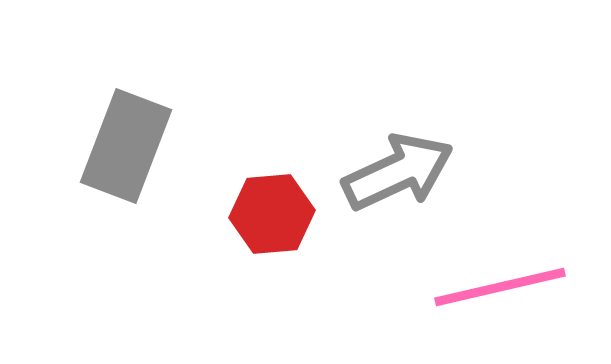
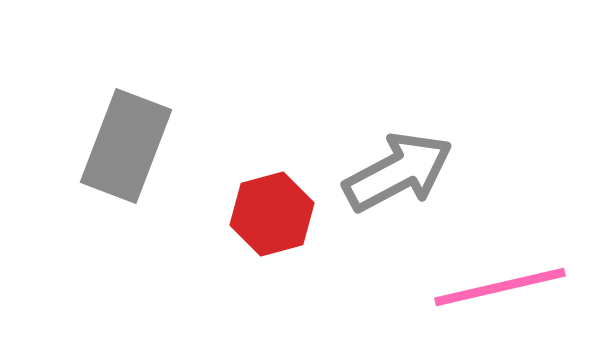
gray arrow: rotated 3 degrees counterclockwise
red hexagon: rotated 10 degrees counterclockwise
